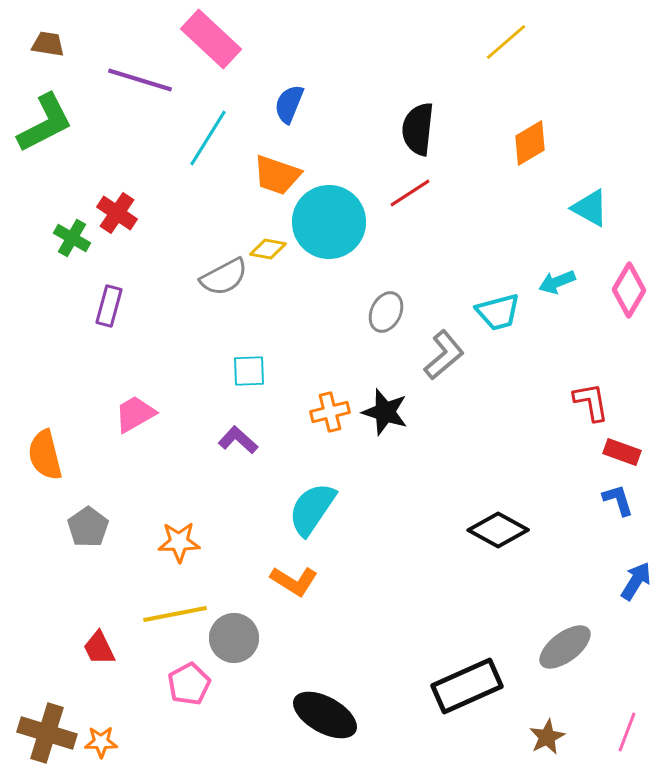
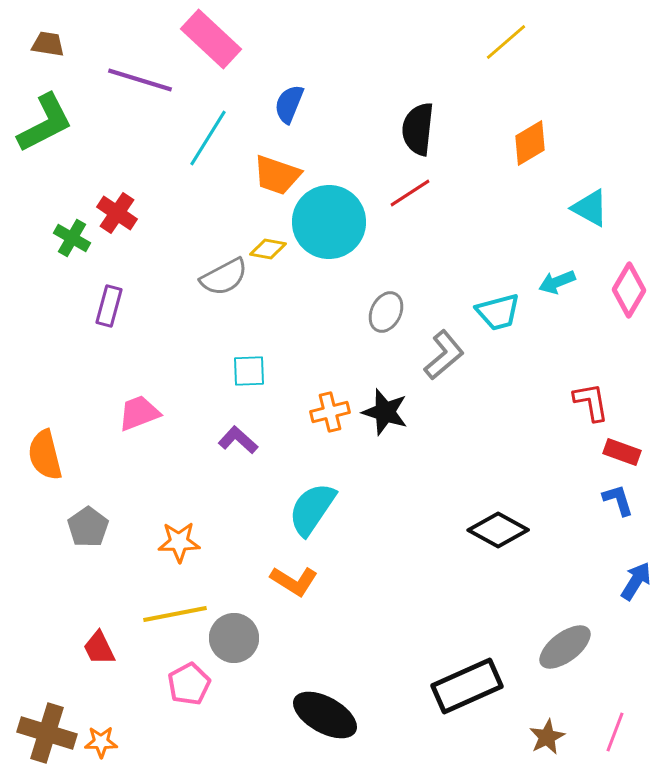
pink trapezoid at (135, 414): moved 4 px right, 1 px up; rotated 9 degrees clockwise
pink line at (627, 732): moved 12 px left
